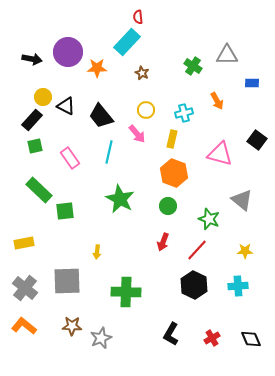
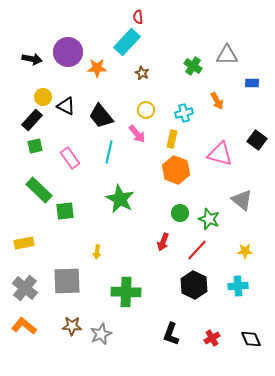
orange hexagon at (174, 173): moved 2 px right, 3 px up
green circle at (168, 206): moved 12 px right, 7 px down
black L-shape at (171, 334): rotated 10 degrees counterclockwise
gray star at (101, 338): moved 4 px up
